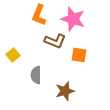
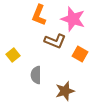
orange square: moved 1 px right, 1 px up; rotated 21 degrees clockwise
